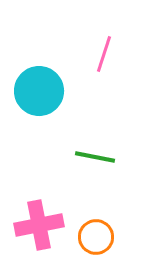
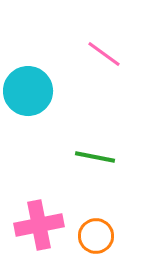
pink line: rotated 72 degrees counterclockwise
cyan circle: moved 11 px left
orange circle: moved 1 px up
